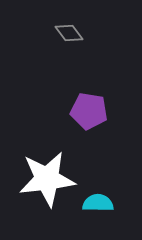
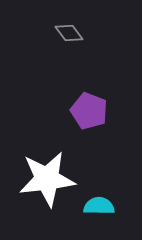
purple pentagon: rotated 12 degrees clockwise
cyan semicircle: moved 1 px right, 3 px down
